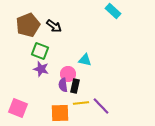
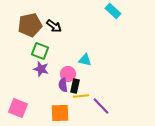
brown pentagon: moved 2 px right; rotated 10 degrees clockwise
yellow line: moved 7 px up
